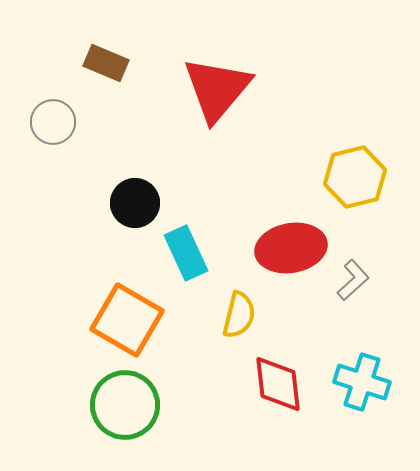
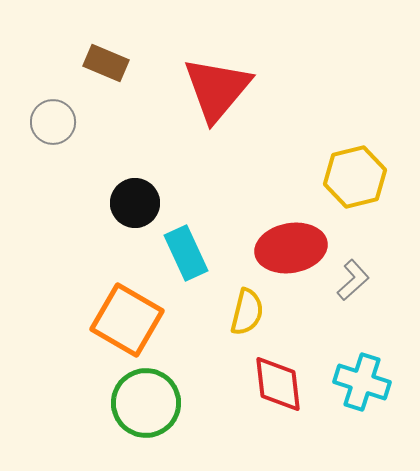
yellow semicircle: moved 8 px right, 3 px up
green circle: moved 21 px right, 2 px up
